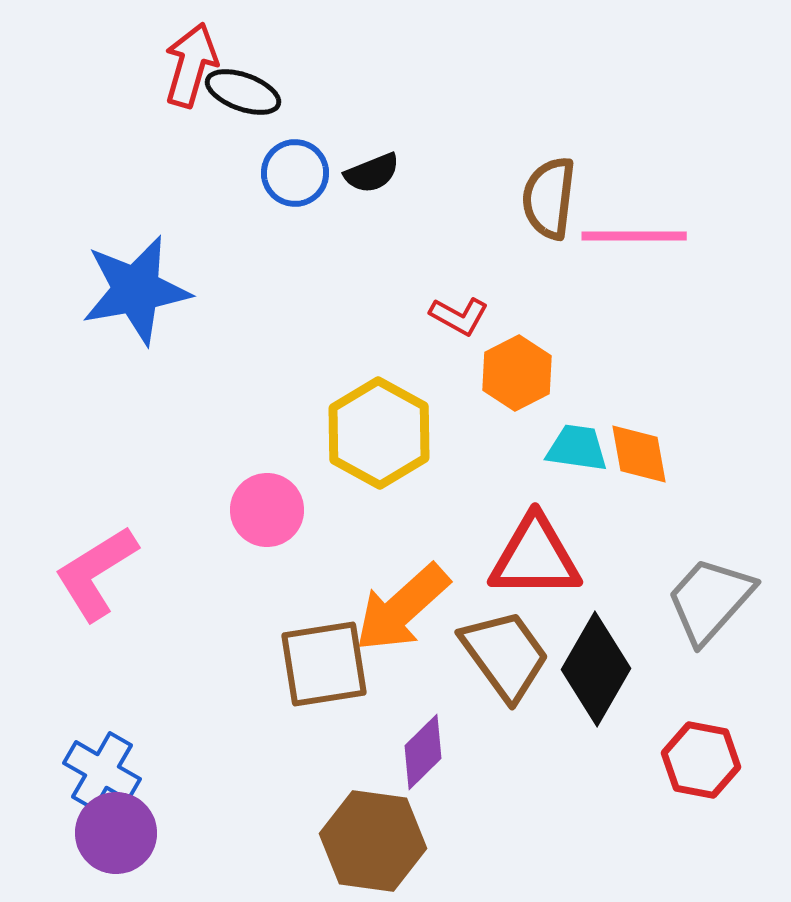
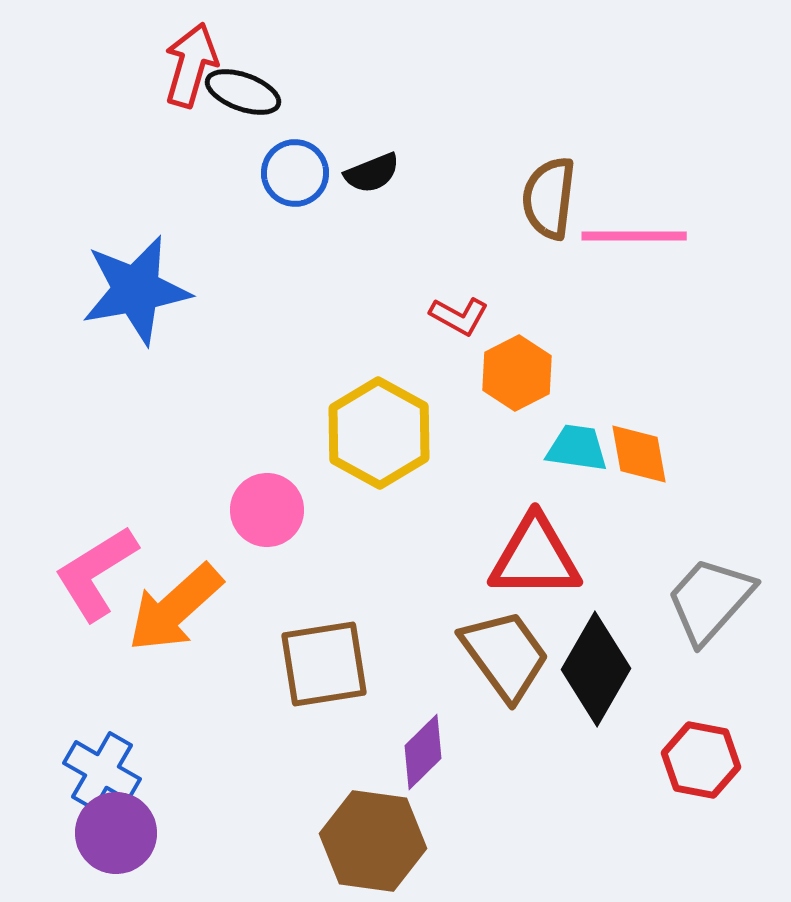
orange arrow: moved 227 px left
